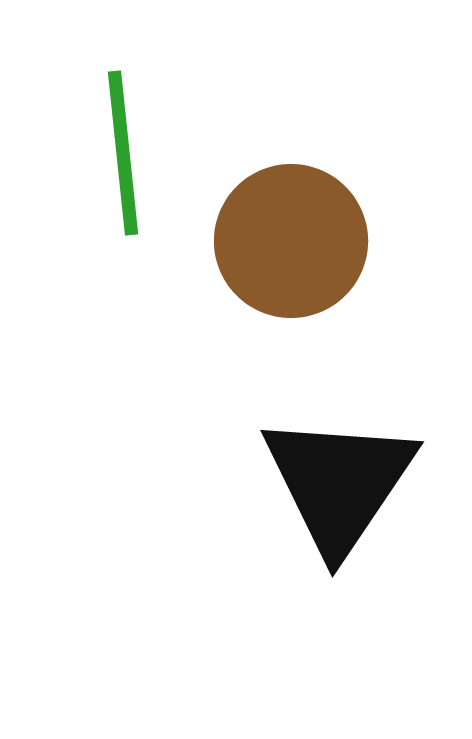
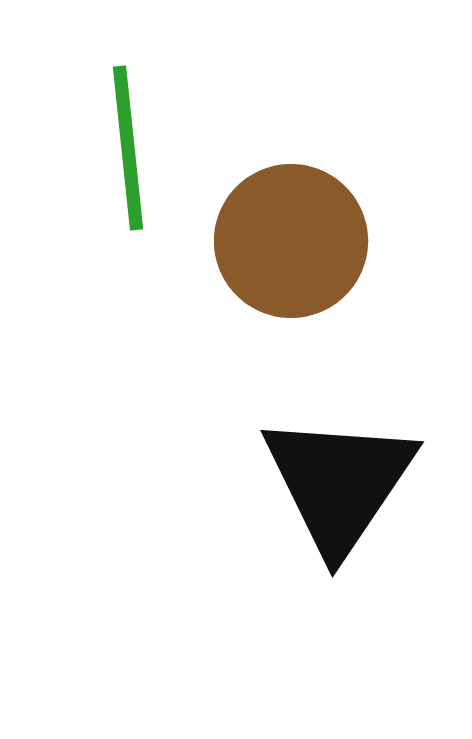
green line: moved 5 px right, 5 px up
